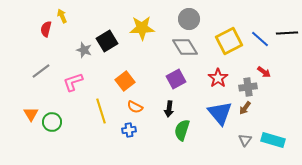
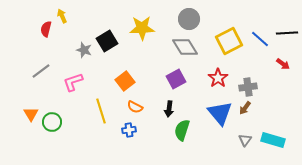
red arrow: moved 19 px right, 8 px up
